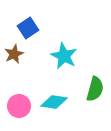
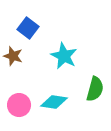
blue square: rotated 20 degrees counterclockwise
brown star: moved 1 px left, 2 px down; rotated 30 degrees counterclockwise
pink circle: moved 1 px up
